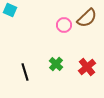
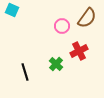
cyan square: moved 2 px right
brown semicircle: rotated 10 degrees counterclockwise
pink circle: moved 2 px left, 1 px down
red cross: moved 8 px left, 16 px up; rotated 12 degrees clockwise
